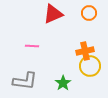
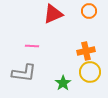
orange circle: moved 2 px up
orange cross: moved 1 px right
yellow circle: moved 6 px down
gray L-shape: moved 1 px left, 8 px up
